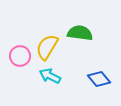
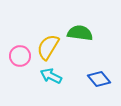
yellow semicircle: moved 1 px right
cyan arrow: moved 1 px right
